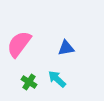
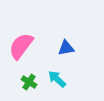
pink semicircle: moved 2 px right, 2 px down
